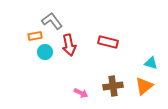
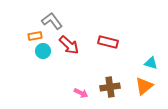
red arrow: rotated 35 degrees counterclockwise
cyan circle: moved 2 px left, 1 px up
brown cross: moved 3 px left, 1 px down
